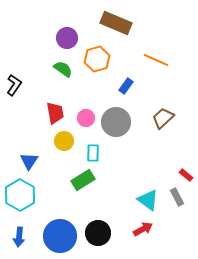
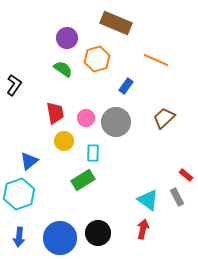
brown trapezoid: moved 1 px right
blue triangle: rotated 18 degrees clockwise
cyan hexagon: moved 1 px left, 1 px up; rotated 12 degrees clockwise
red arrow: rotated 48 degrees counterclockwise
blue circle: moved 2 px down
